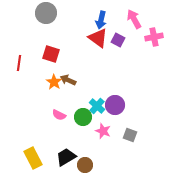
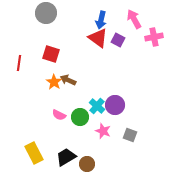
green circle: moved 3 px left
yellow rectangle: moved 1 px right, 5 px up
brown circle: moved 2 px right, 1 px up
